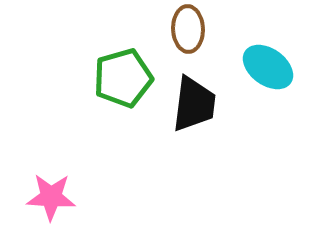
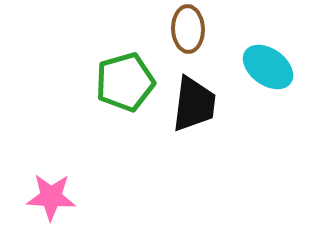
green pentagon: moved 2 px right, 4 px down
